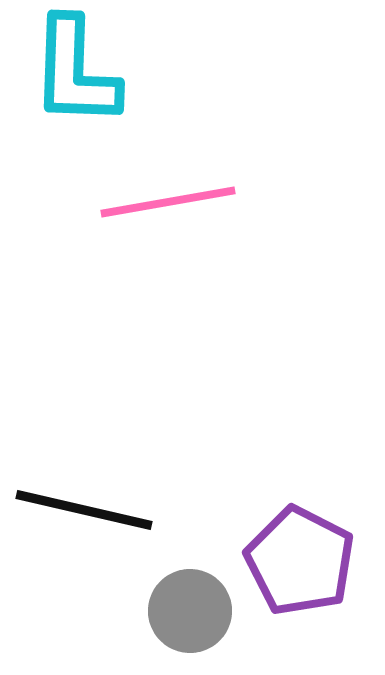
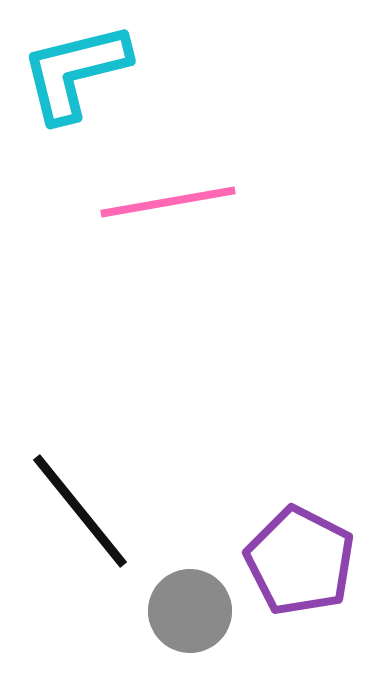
cyan L-shape: rotated 74 degrees clockwise
black line: moved 4 px left, 1 px down; rotated 38 degrees clockwise
